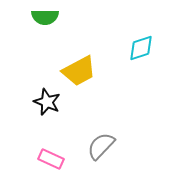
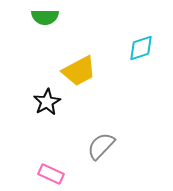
black star: rotated 20 degrees clockwise
pink rectangle: moved 15 px down
